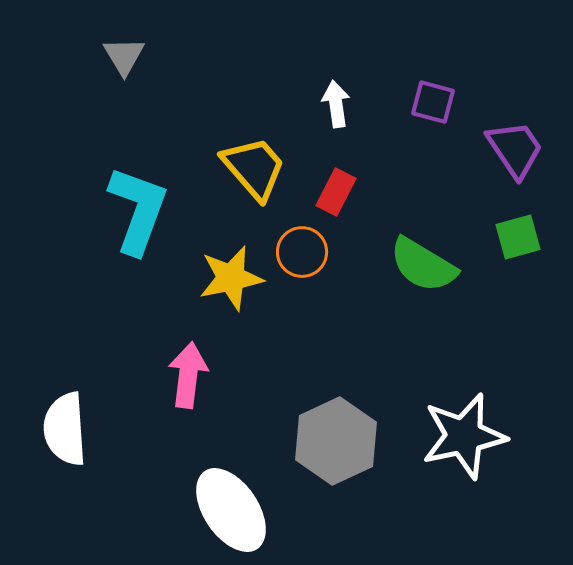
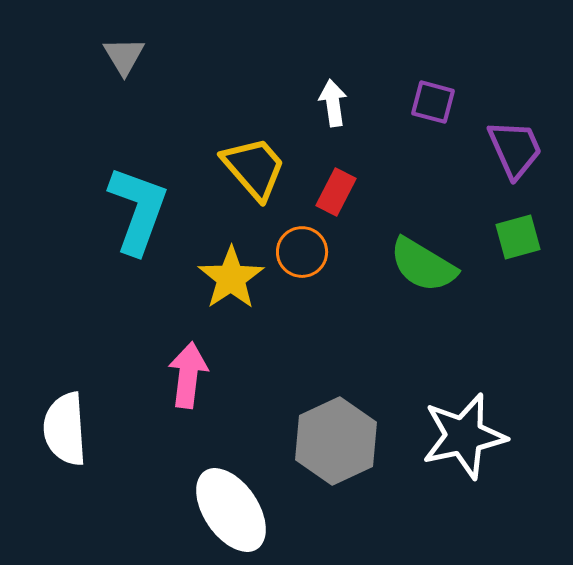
white arrow: moved 3 px left, 1 px up
purple trapezoid: rotated 10 degrees clockwise
yellow star: rotated 22 degrees counterclockwise
